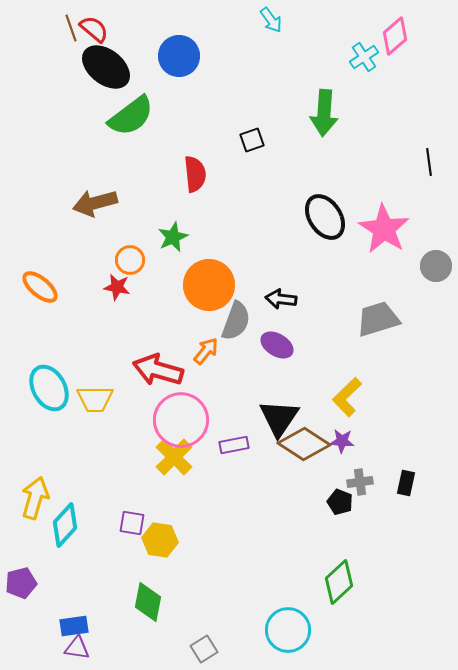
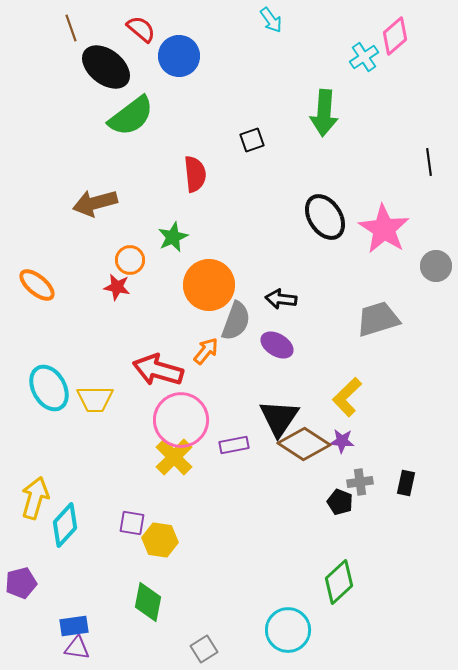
red semicircle at (94, 29): moved 47 px right
orange ellipse at (40, 287): moved 3 px left, 2 px up
